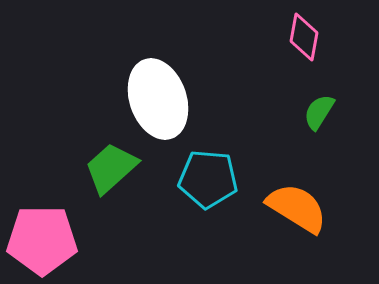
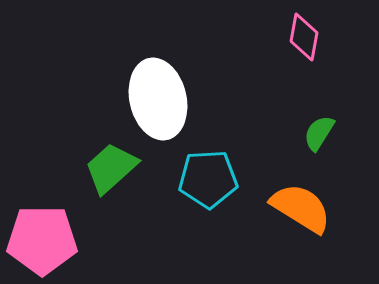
white ellipse: rotated 6 degrees clockwise
green semicircle: moved 21 px down
cyan pentagon: rotated 8 degrees counterclockwise
orange semicircle: moved 4 px right
